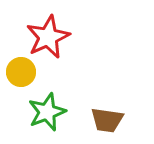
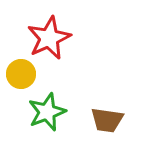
red star: moved 1 px right, 1 px down
yellow circle: moved 2 px down
